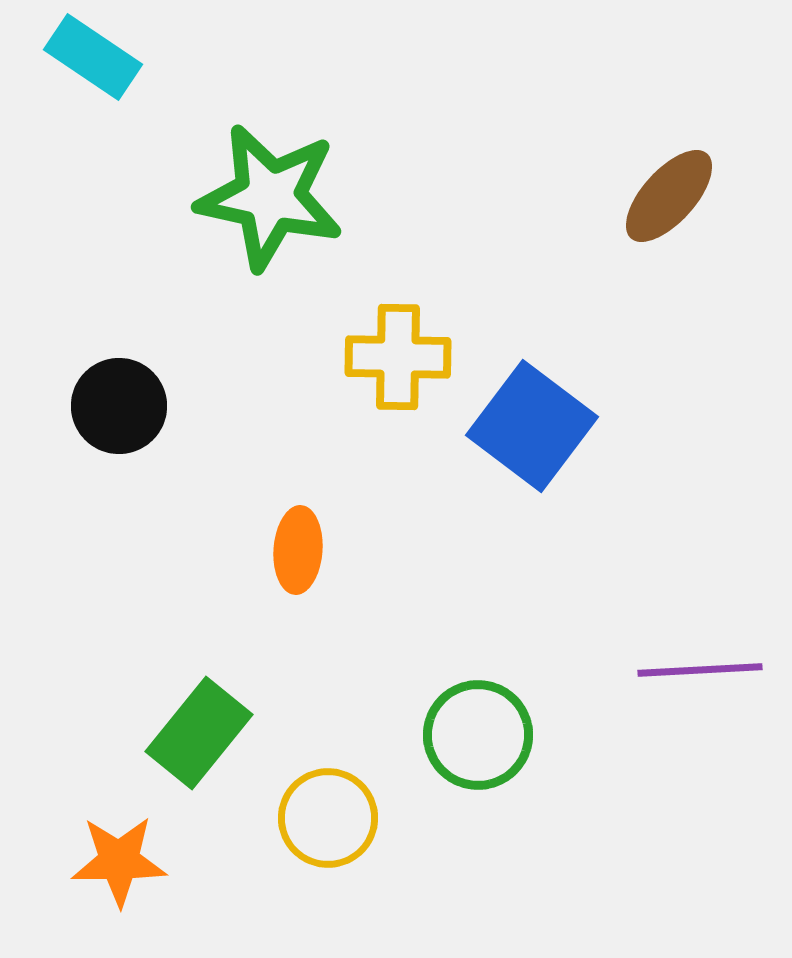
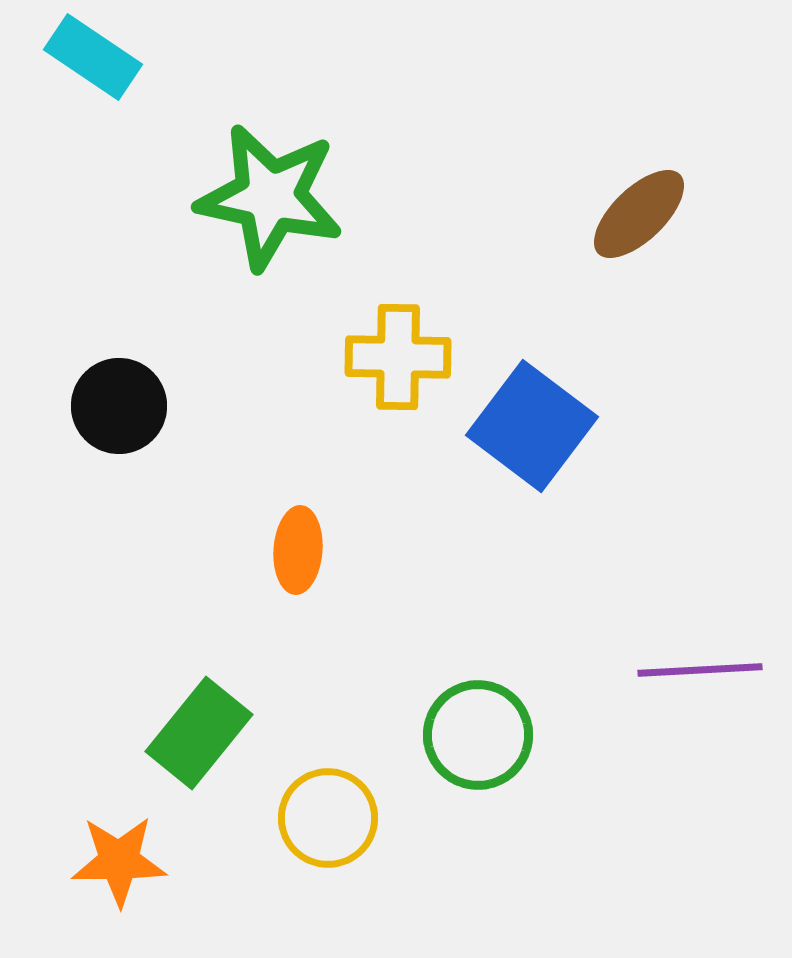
brown ellipse: moved 30 px left, 18 px down; rotated 4 degrees clockwise
